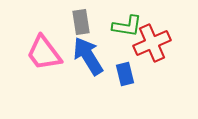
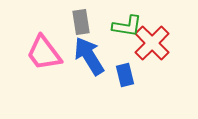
red cross: rotated 21 degrees counterclockwise
blue arrow: moved 1 px right
blue rectangle: moved 1 px down
